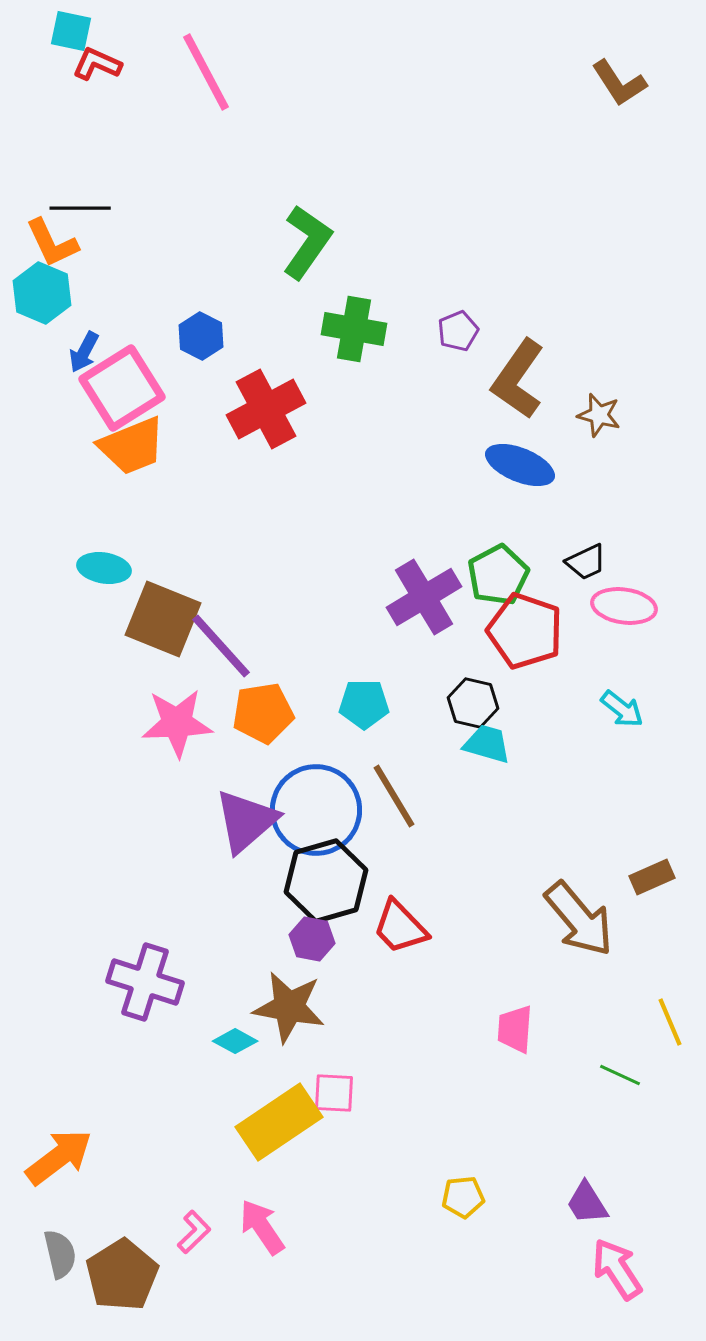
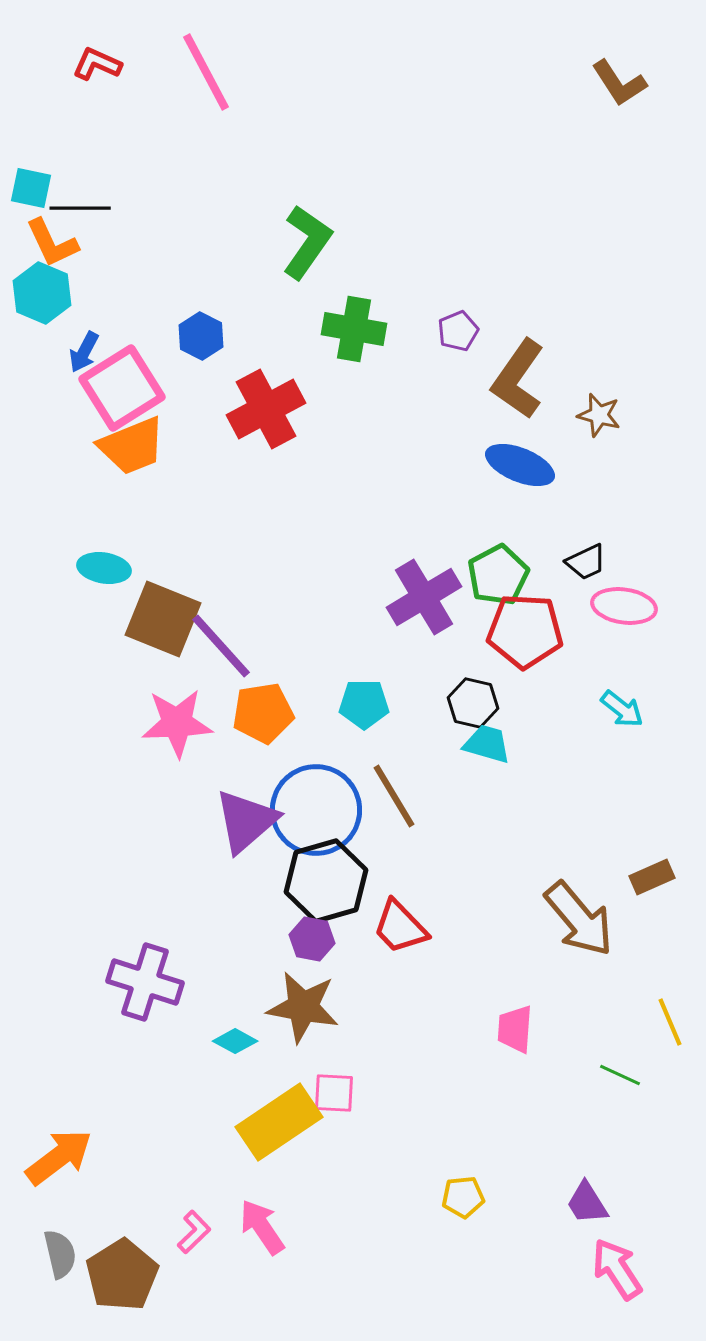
cyan square at (71, 31): moved 40 px left, 157 px down
red pentagon at (525, 631): rotated 16 degrees counterclockwise
brown star at (289, 1007): moved 14 px right
